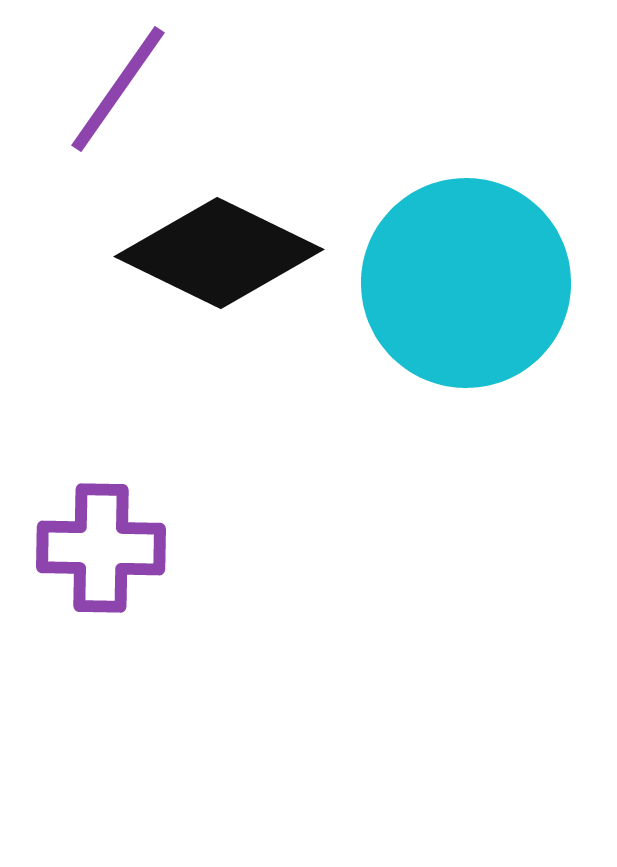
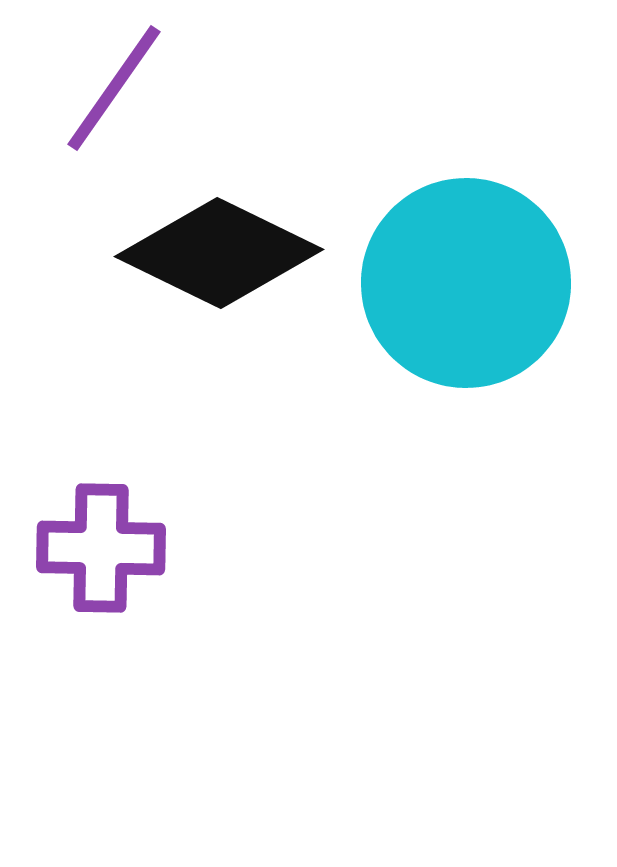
purple line: moved 4 px left, 1 px up
